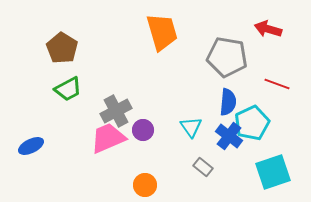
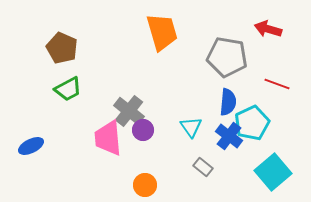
brown pentagon: rotated 8 degrees counterclockwise
gray cross: moved 13 px right; rotated 24 degrees counterclockwise
pink trapezoid: rotated 72 degrees counterclockwise
cyan square: rotated 21 degrees counterclockwise
